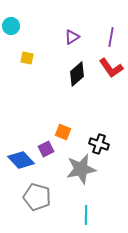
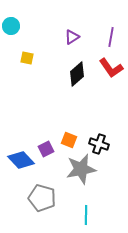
orange square: moved 6 px right, 8 px down
gray pentagon: moved 5 px right, 1 px down
